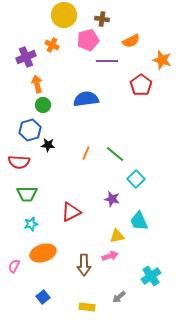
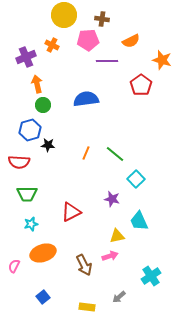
pink pentagon: rotated 10 degrees clockwise
brown arrow: rotated 25 degrees counterclockwise
